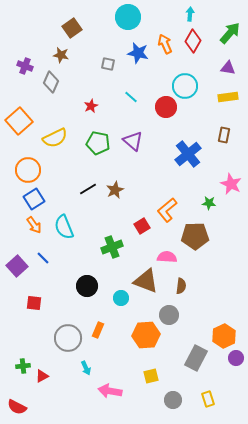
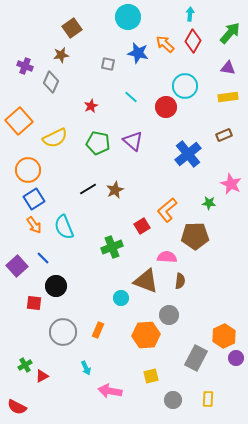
orange arrow at (165, 44): rotated 24 degrees counterclockwise
brown star at (61, 55): rotated 21 degrees counterclockwise
brown rectangle at (224, 135): rotated 56 degrees clockwise
black circle at (87, 286): moved 31 px left
brown semicircle at (181, 286): moved 1 px left, 5 px up
gray circle at (68, 338): moved 5 px left, 6 px up
green cross at (23, 366): moved 2 px right, 1 px up; rotated 24 degrees counterclockwise
yellow rectangle at (208, 399): rotated 21 degrees clockwise
